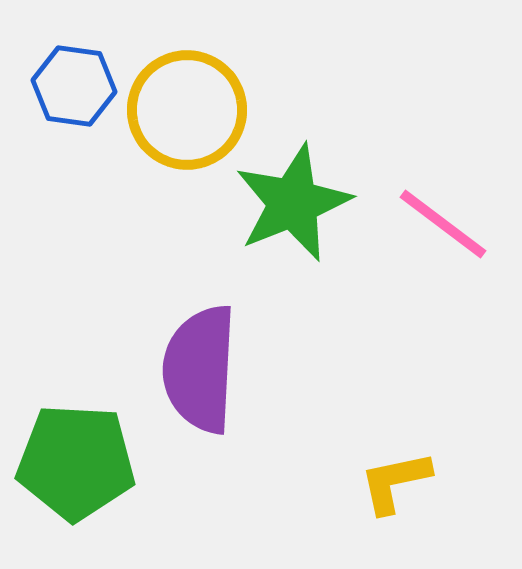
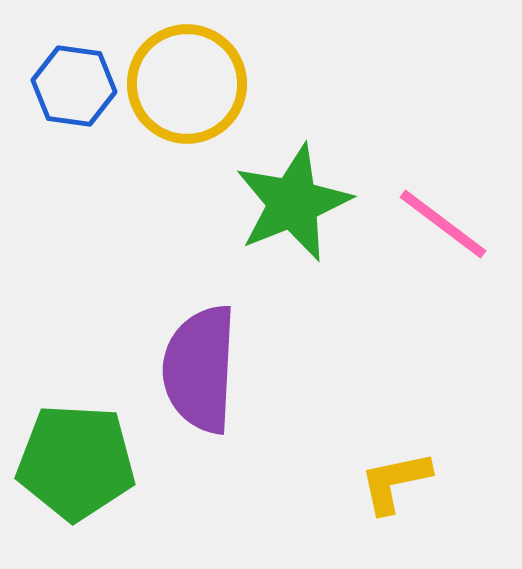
yellow circle: moved 26 px up
